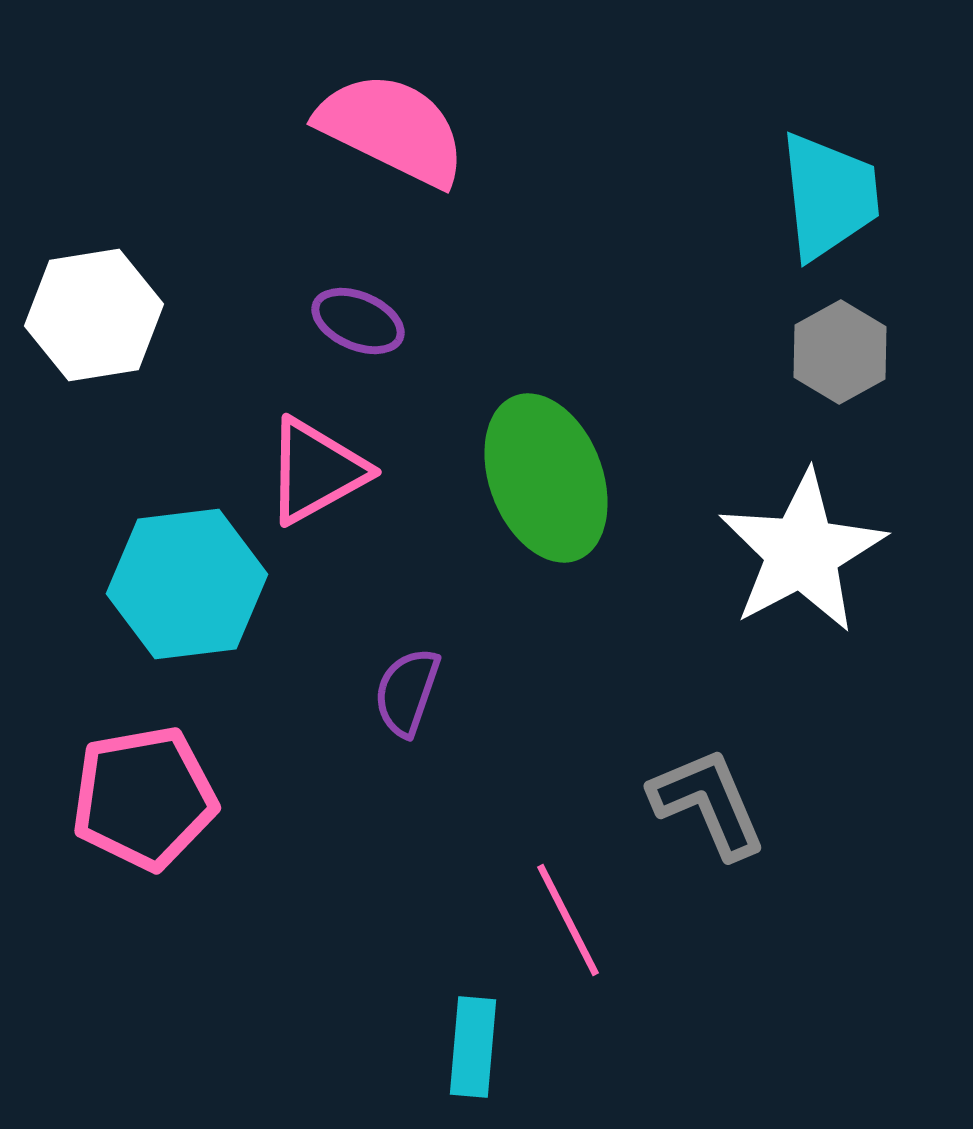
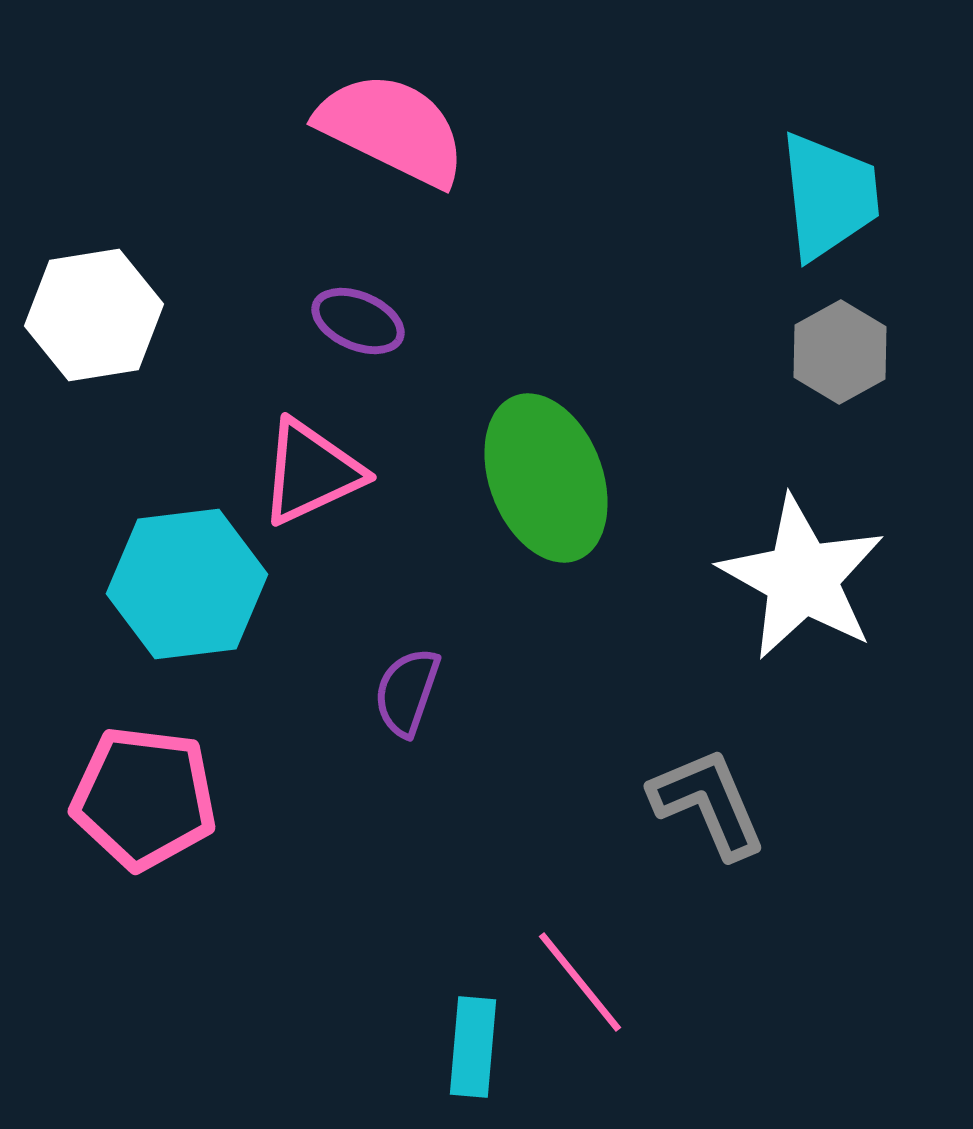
pink triangle: moved 5 px left, 1 px down; rotated 4 degrees clockwise
white star: moved 26 px down; rotated 15 degrees counterclockwise
pink pentagon: rotated 17 degrees clockwise
pink line: moved 12 px right, 62 px down; rotated 12 degrees counterclockwise
